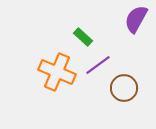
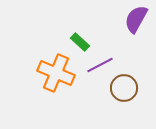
green rectangle: moved 3 px left, 5 px down
purple line: moved 2 px right; rotated 8 degrees clockwise
orange cross: moved 1 px left, 1 px down
